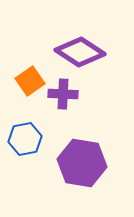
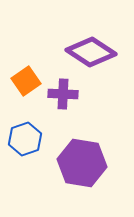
purple diamond: moved 11 px right
orange square: moved 4 px left
blue hexagon: rotated 8 degrees counterclockwise
